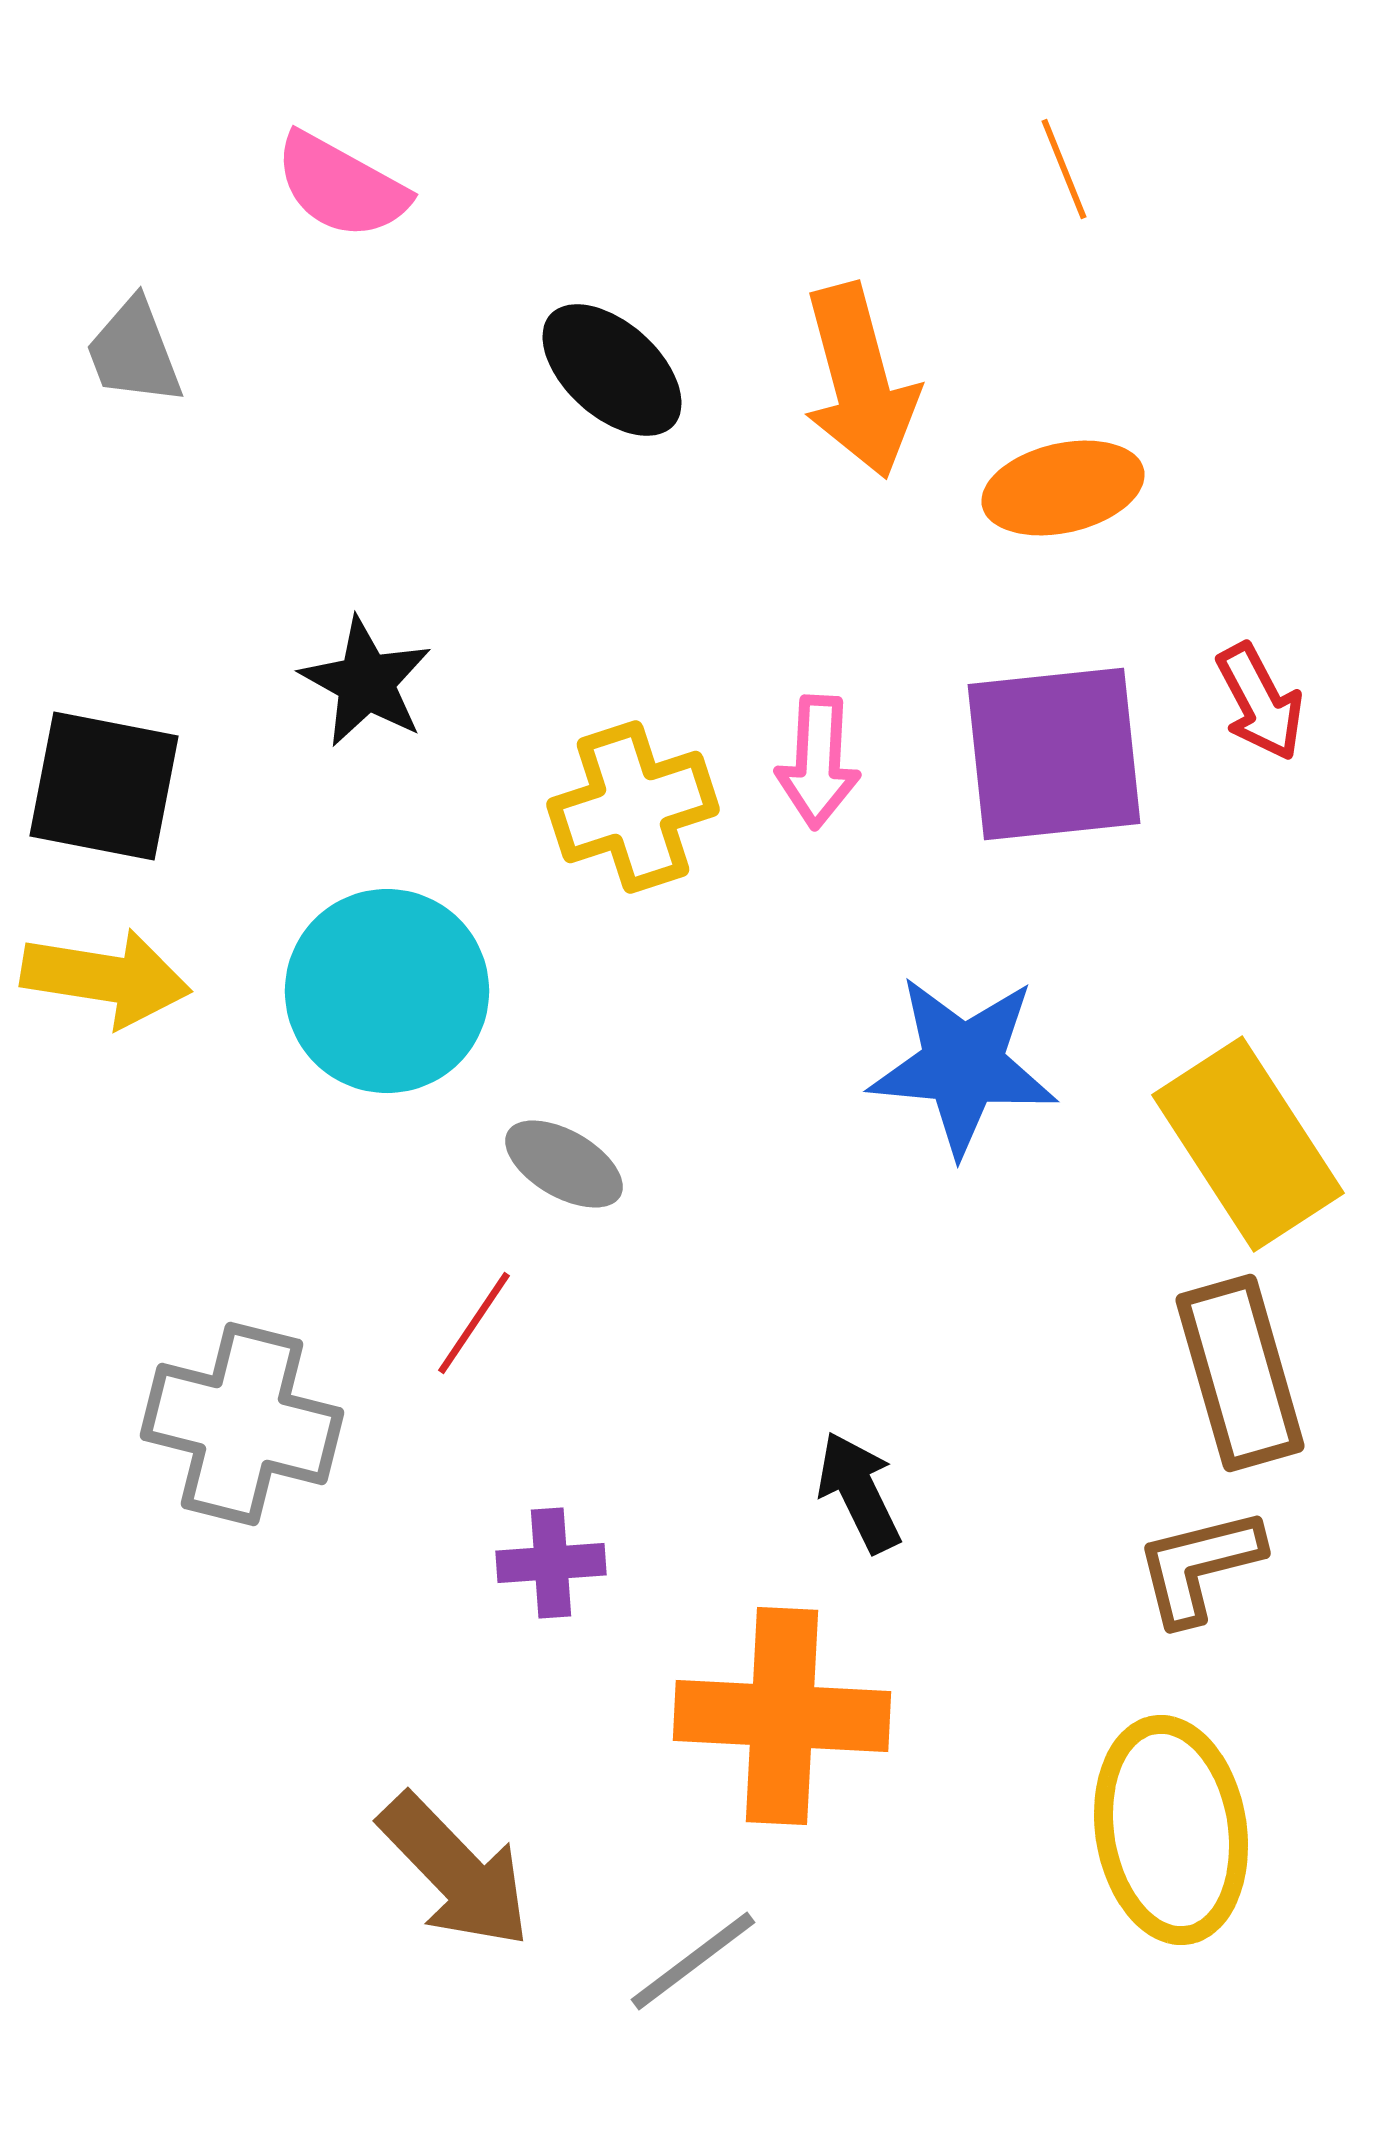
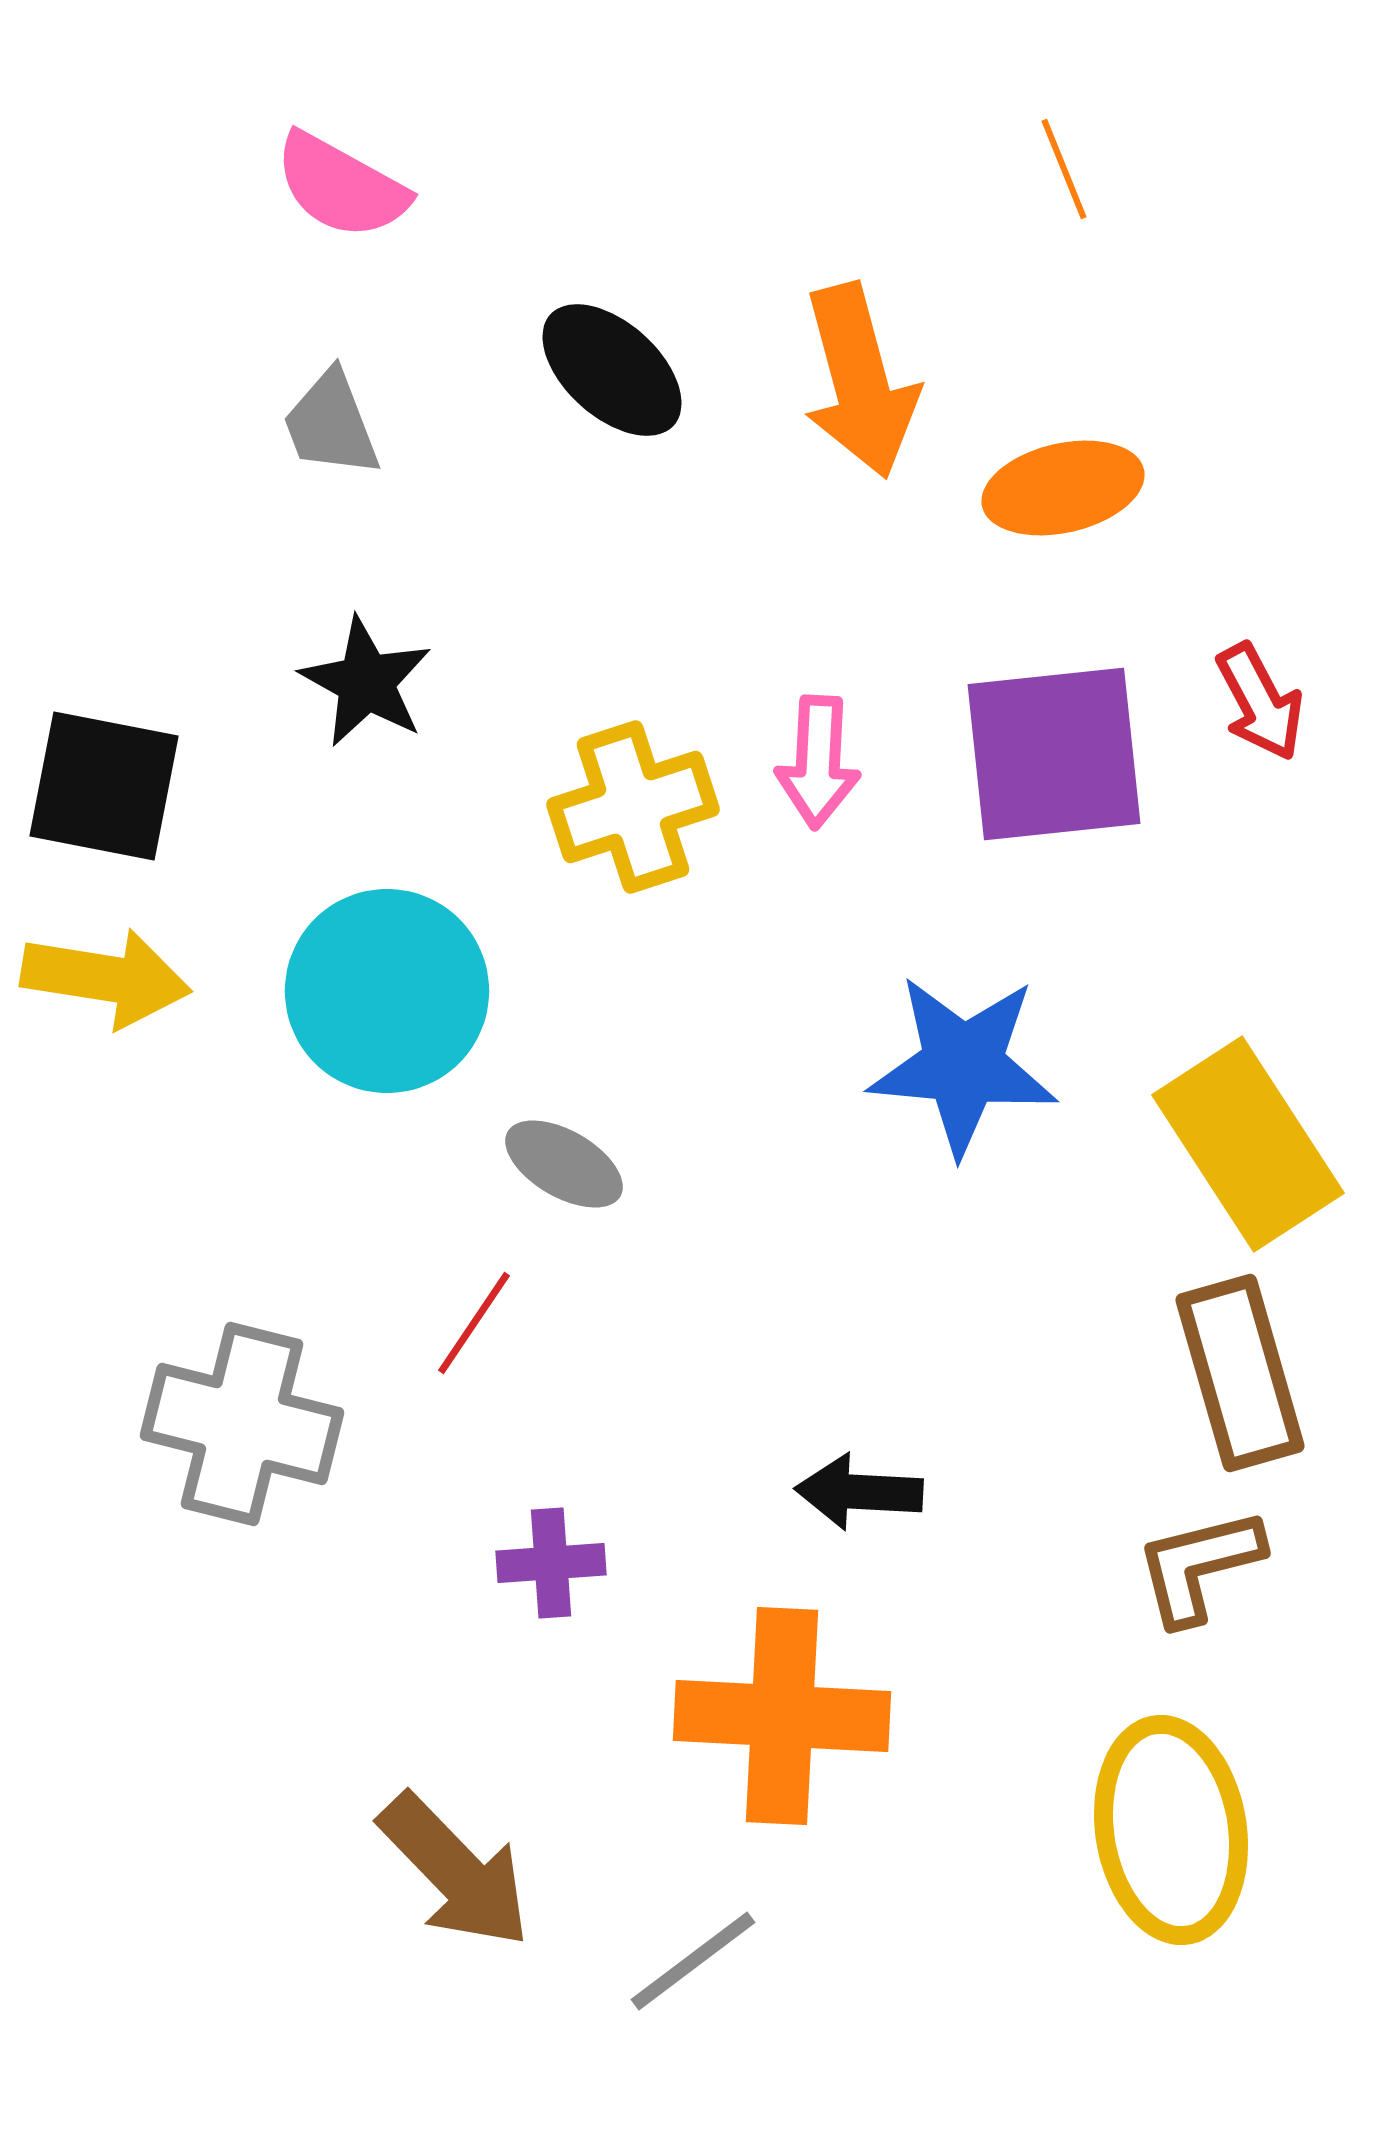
gray trapezoid: moved 197 px right, 72 px down
black arrow: rotated 61 degrees counterclockwise
